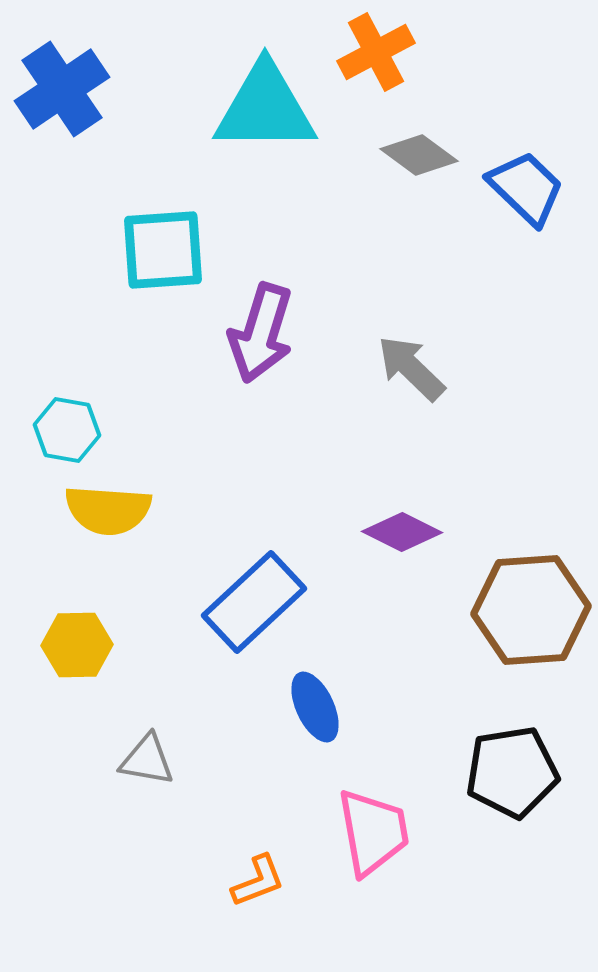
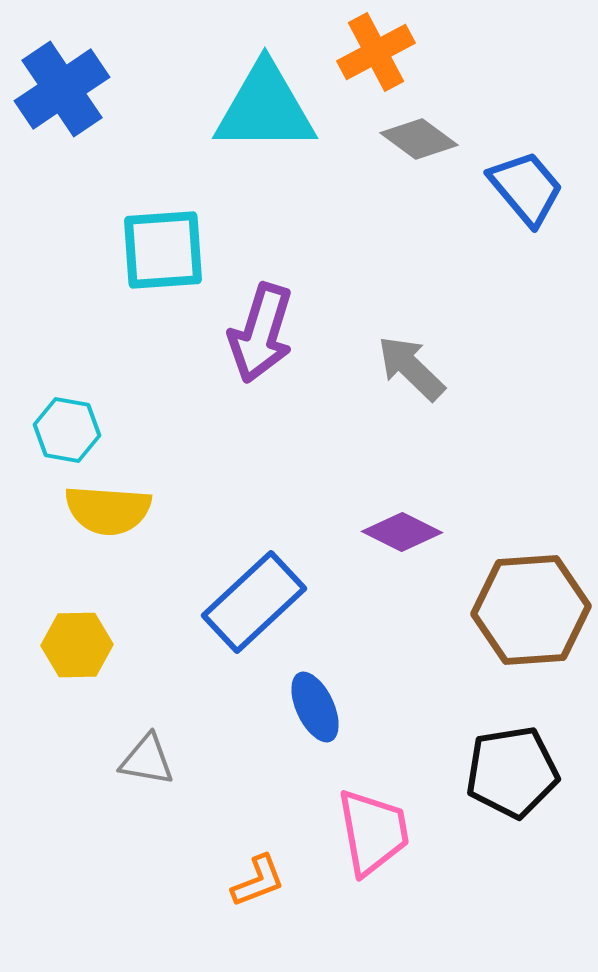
gray diamond: moved 16 px up
blue trapezoid: rotated 6 degrees clockwise
